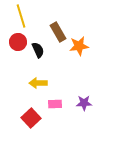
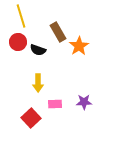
orange star: rotated 24 degrees counterclockwise
black semicircle: rotated 133 degrees clockwise
yellow arrow: rotated 90 degrees counterclockwise
purple star: moved 1 px up
